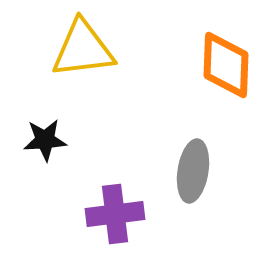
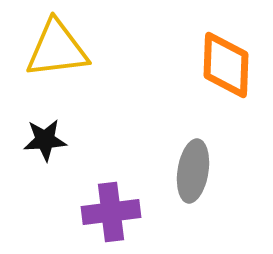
yellow triangle: moved 26 px left
purple cross: moved 4 px left, 2 px up
